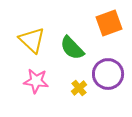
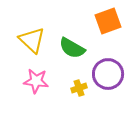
orange square: moved 1 px left, 2 px up
green semicircle: rotated 16 degrees counterclockwise
yellow cross: rotated 21 degrees clockwise
